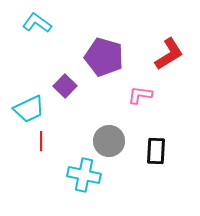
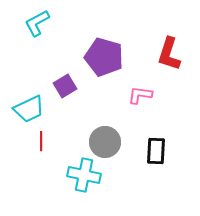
cyan L-shape: rotated 64 degrees counterclockwise
red L-shape: rotated 140 degrees clockwise
purple square: rotated 15 degrees clockwise
gray circle: moved 4 px left, 1 px down
